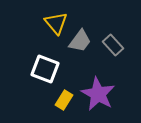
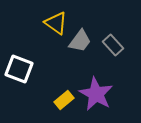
yellow triangle: rotated 15 degrees counterclockwise
white square: moved 26 px left
purple star: moved 2 px left
yellow rectangle: rotated 18 degrees clockwise
